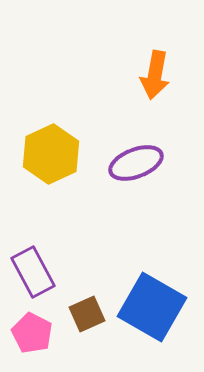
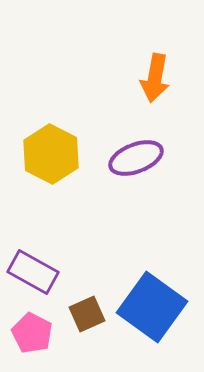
orange arrow: moved 3 px down
yellow hexagon: rotated 8 degrees counterclockwise
purple ellipse: moved 5 px up
purple rectangle: rotated 33 degrees counterclockwise
blue square: rotated 6 degrees clockwise
